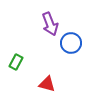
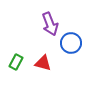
red triangle: moved 4 px left, 21 px up
